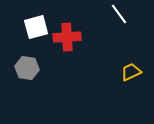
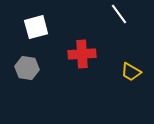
red cross: moved 15 px right, 17 px down
yellow trapezoid: rotated 125 degrees counterclockwise
